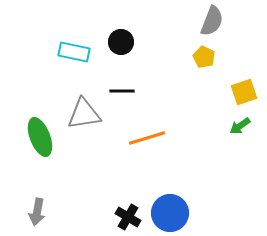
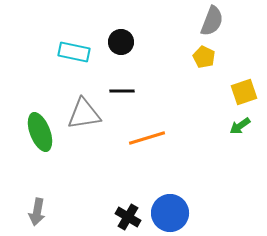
green ellipse: moved 5 px up
